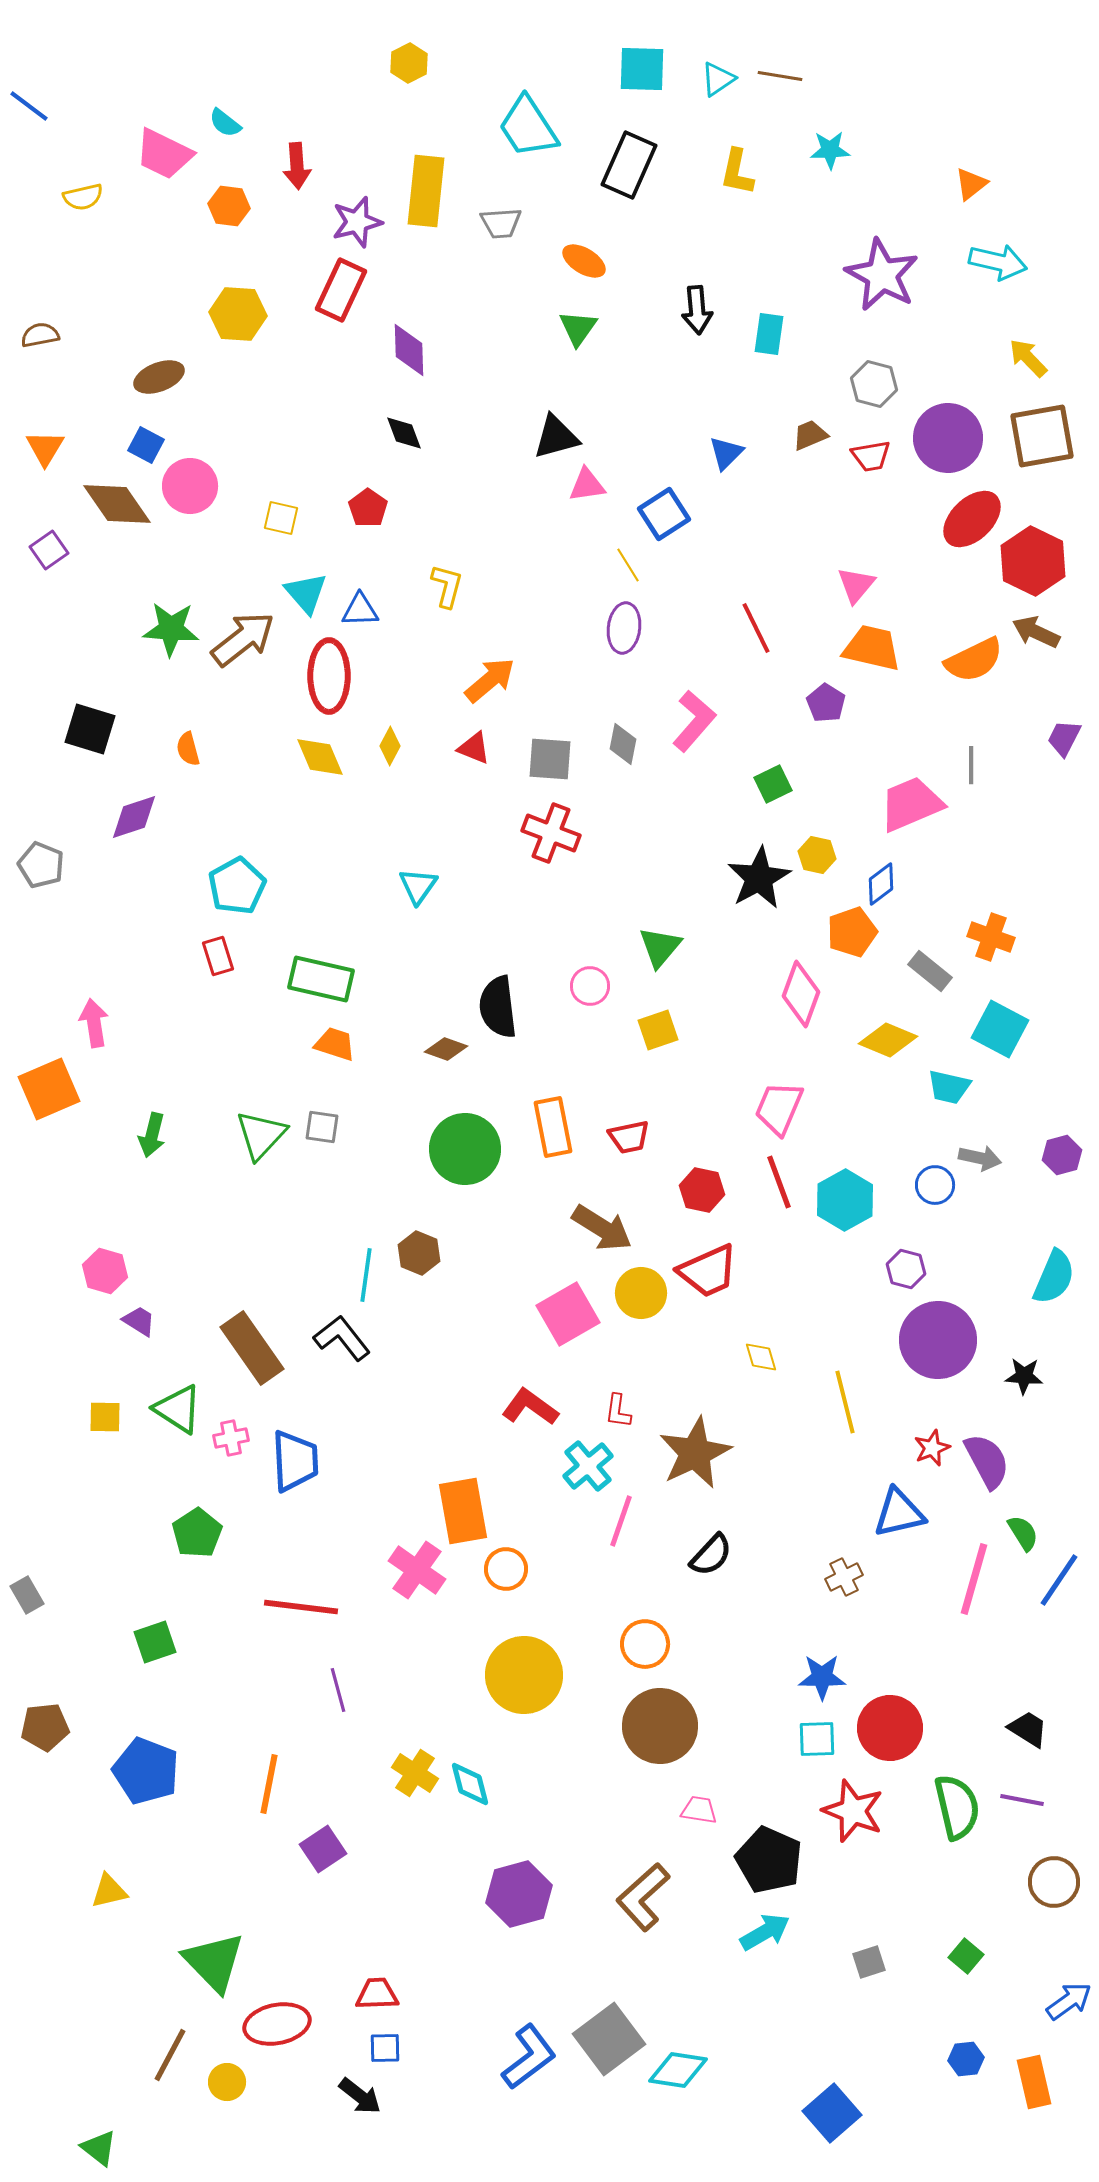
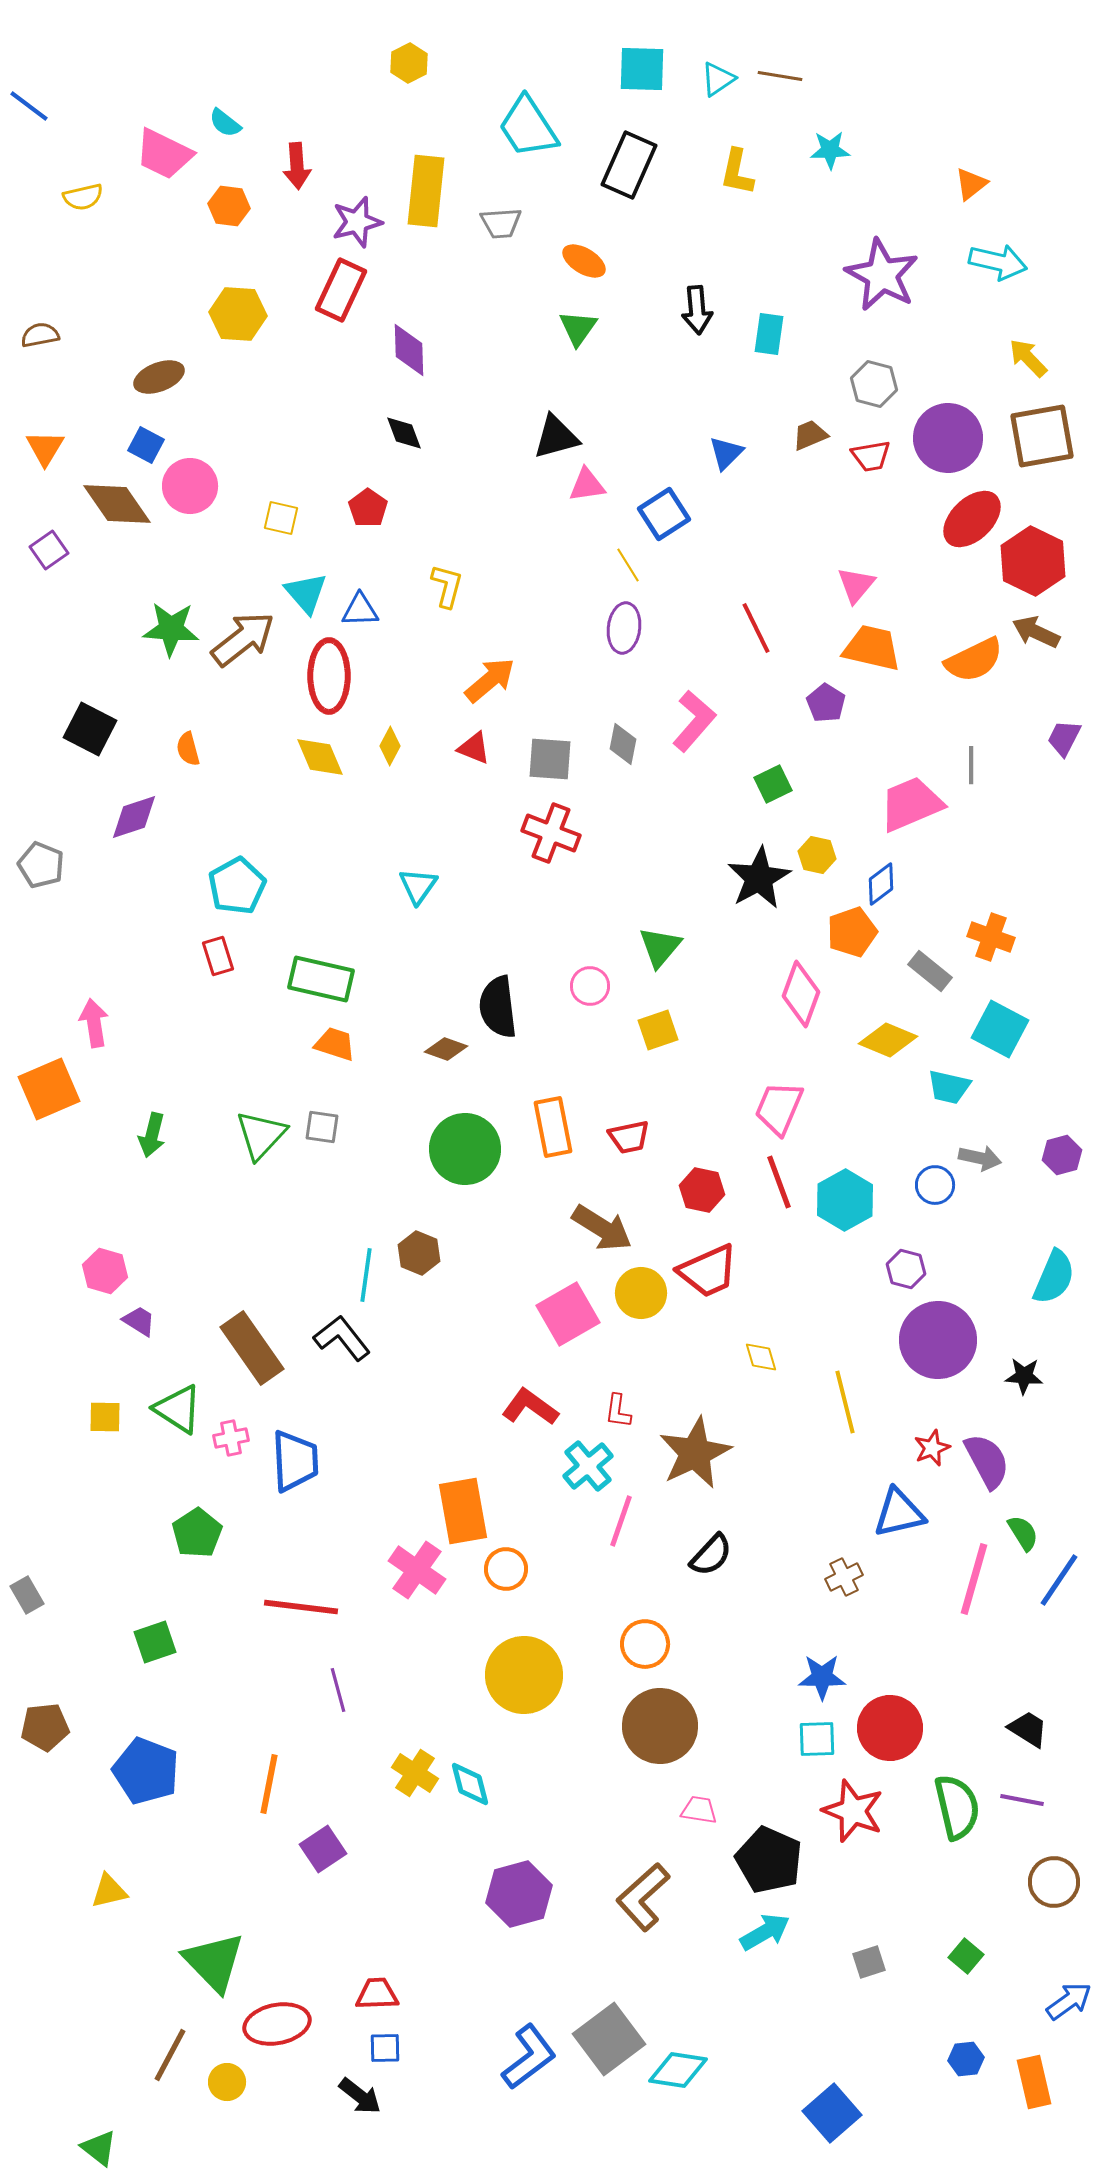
black square at (90, 729): rotated 10 degrees clockwise
